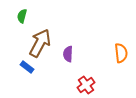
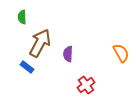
green semicircle: moved 1 px down; rotated 16 degrees counterclockwise
orange semicircle: rotated 24 degrees counterclockwise
